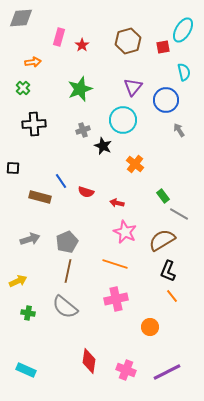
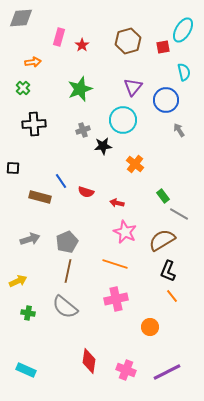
black star at (103, 146): rotated 30 degrees counterclockwise
